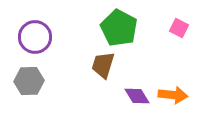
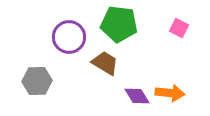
green pentagon: moved 4 px up; rotated 21 degrees counterclockwise
purple circle: moved 34 px right
brown trapezoid: moved 2 px right, 2 px up; rotated 104 degrees clockwise
gray hexagon: moved 8 px right
orange arrow: moved 3 px left, 2 px up
